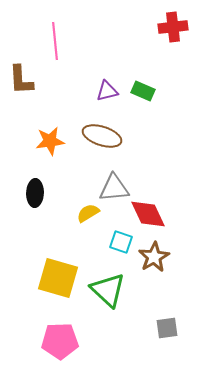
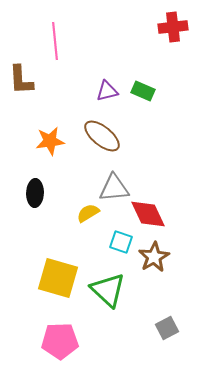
brown ellipse: rotated 21 degrees clockwise
gray square: rotated 20 degrees counterclockwise
